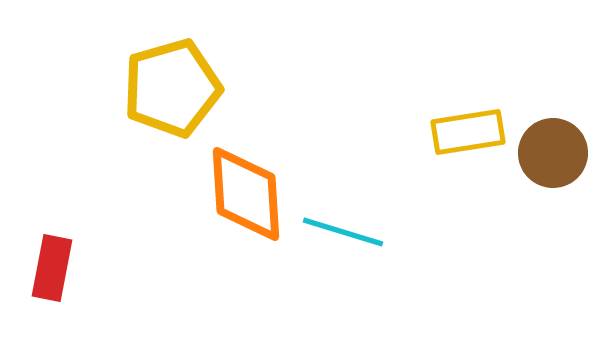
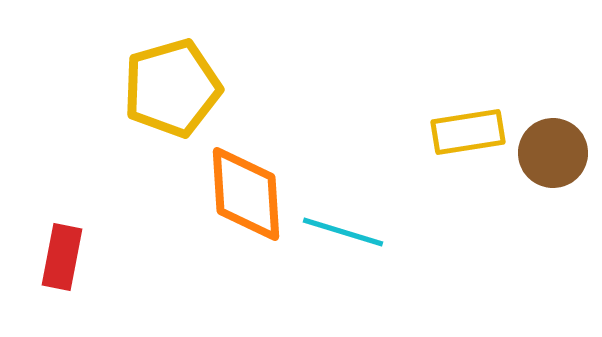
red rectangle: moved 10 px right, 11 px up
